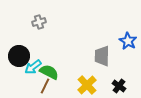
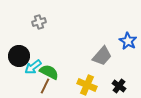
gray trapezoid: rotated 140 degrees counterclockwise
yellow cross: rotated 24 degrees counterclockwise
